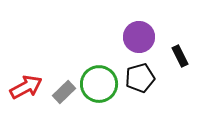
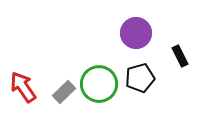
purple circle: moved 3 px left, 4 px up
red arrow: moved 3 px left; rotated 96 degrees counterclockwise
